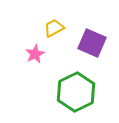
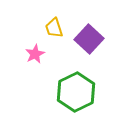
yellow trapezoid: rotated 80 degrees counterclockwise
purple square: moved 3 px left, 4 px up; rotated 20 degrees clockwise
